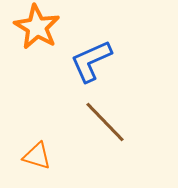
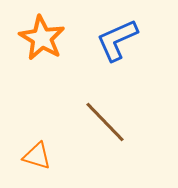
orange star: moved 5 px right, 11 px down
blue L-shape: moved 26 px right, 21 px up
